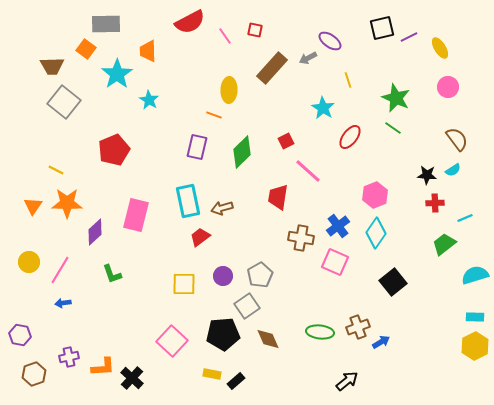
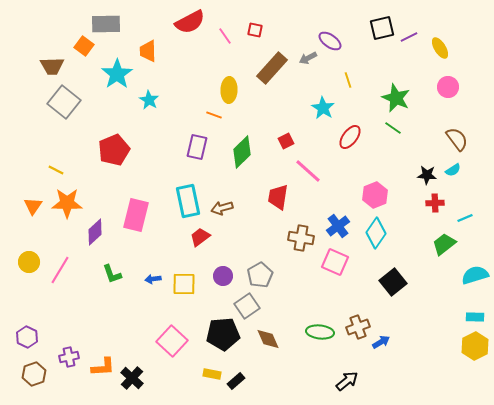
orange square at (86, 49): moved 2 px left, 3 px up
blue arrow at (63, 303): moved 90 px right, 24 px up
purple hexagon at (20, 335): moved 7 px right, 2 px down; rotated 15 degrees clockwise
